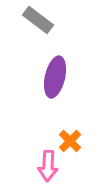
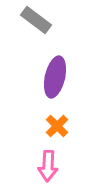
gray rectangle: moved 2 px left
orange cross: moved 13 px left, 15 px up
